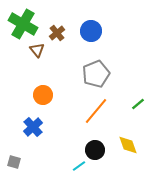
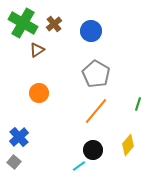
green cross: moved 1 px up
brown cross: moved 3 px left, 9 px up
brown triangle: rotated 35 degrees clockwise
gray pentagon: rotated 20 degrees counterclockwise
orange circle: moved 4 px left, 2 px up
green line: rotated 32 degrees counterclockwise
blue cross: moved 14 px left, 10 px down
yellow diamond: rotated 60 degrees clockwise
black circle: moved 2 px left
gray square: rotated 24 degrees clockwise
